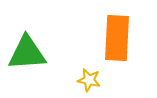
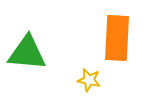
green triangle: rotated 9 degrees clockwise
